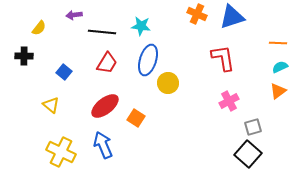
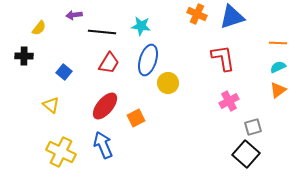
red trapezoid: moved 2 px right
cyan semicircle: moved 2 px left
orange triangle: moved 1 px up
red ellipse: rotated 12 degrees counterclockwise
orange square: rotated 30 degrees clockwise
black square: moved 2 px left
